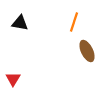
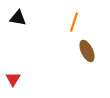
black triangle: moved 2 px left, 5 px up
